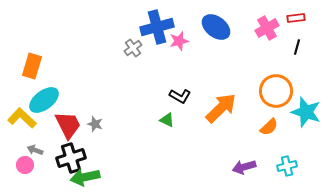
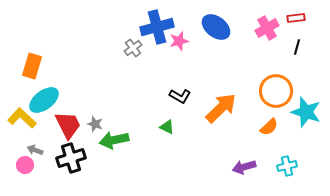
green triangle: moved 7 px down
green arrow: moved 29 px right, 37 px up
